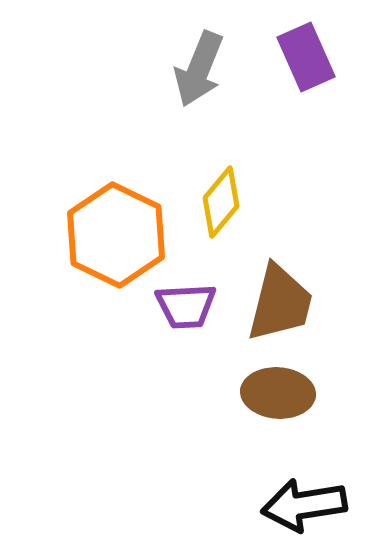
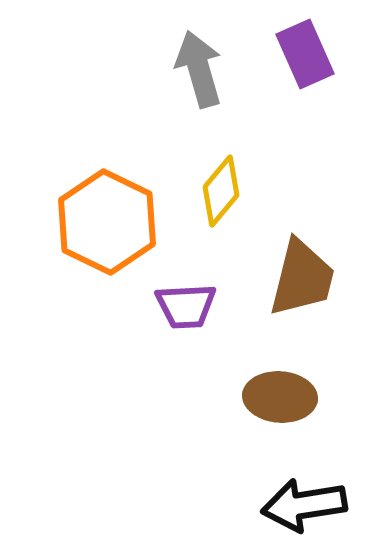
purple rectangle: moved 1 px left, 3 px up
gray arrow: rotated 142 degrees clockwise
yellow diamond: moved 11 px up
orange hexagon: moved 9 px left, 13 px up
brown trapezoid: moved 22 px right, 25 px up
brown ellipse: moved 2 px right, 4 px down
